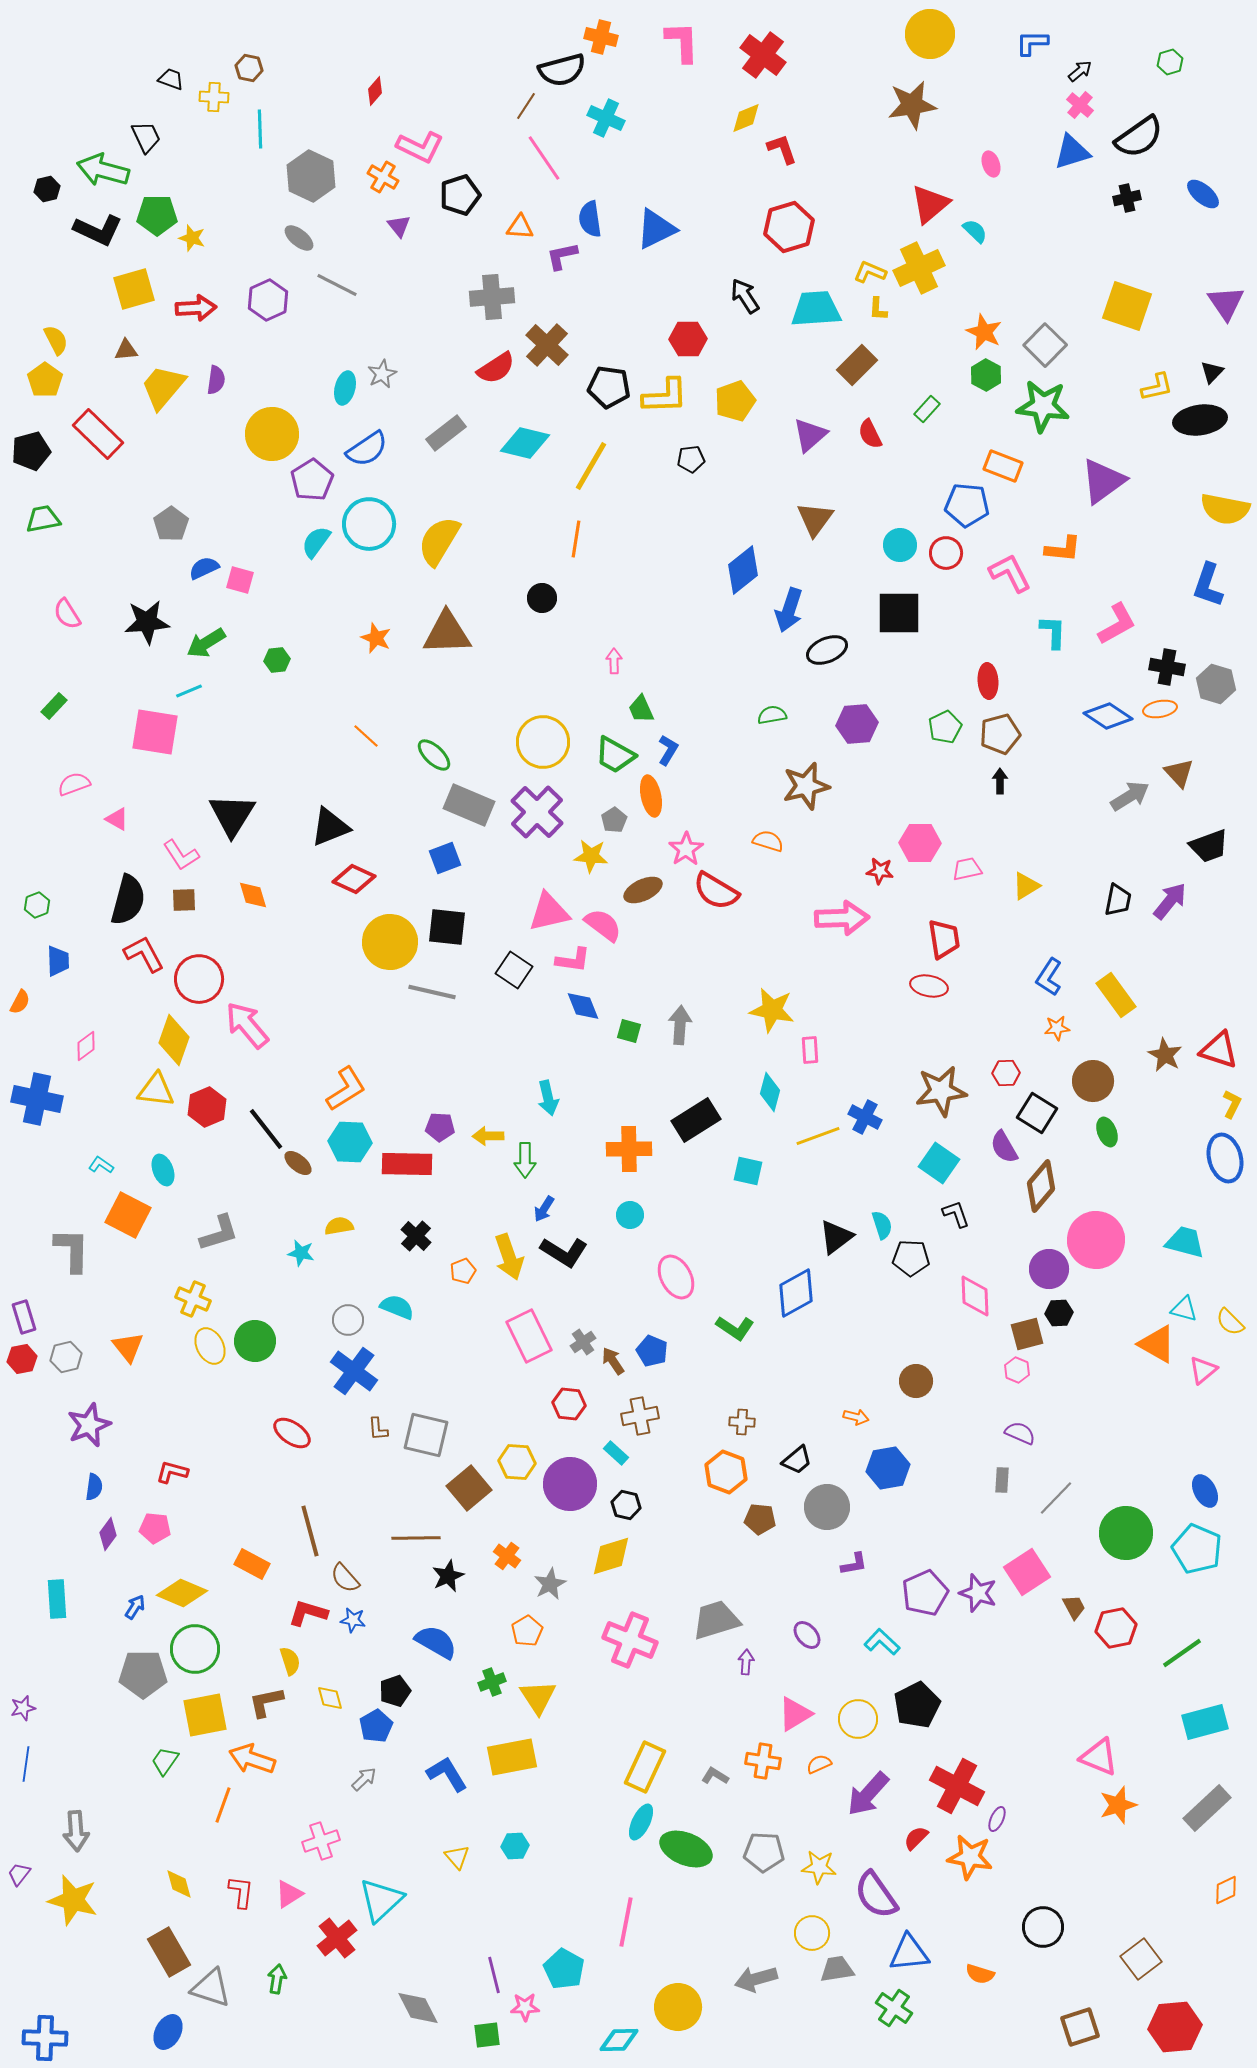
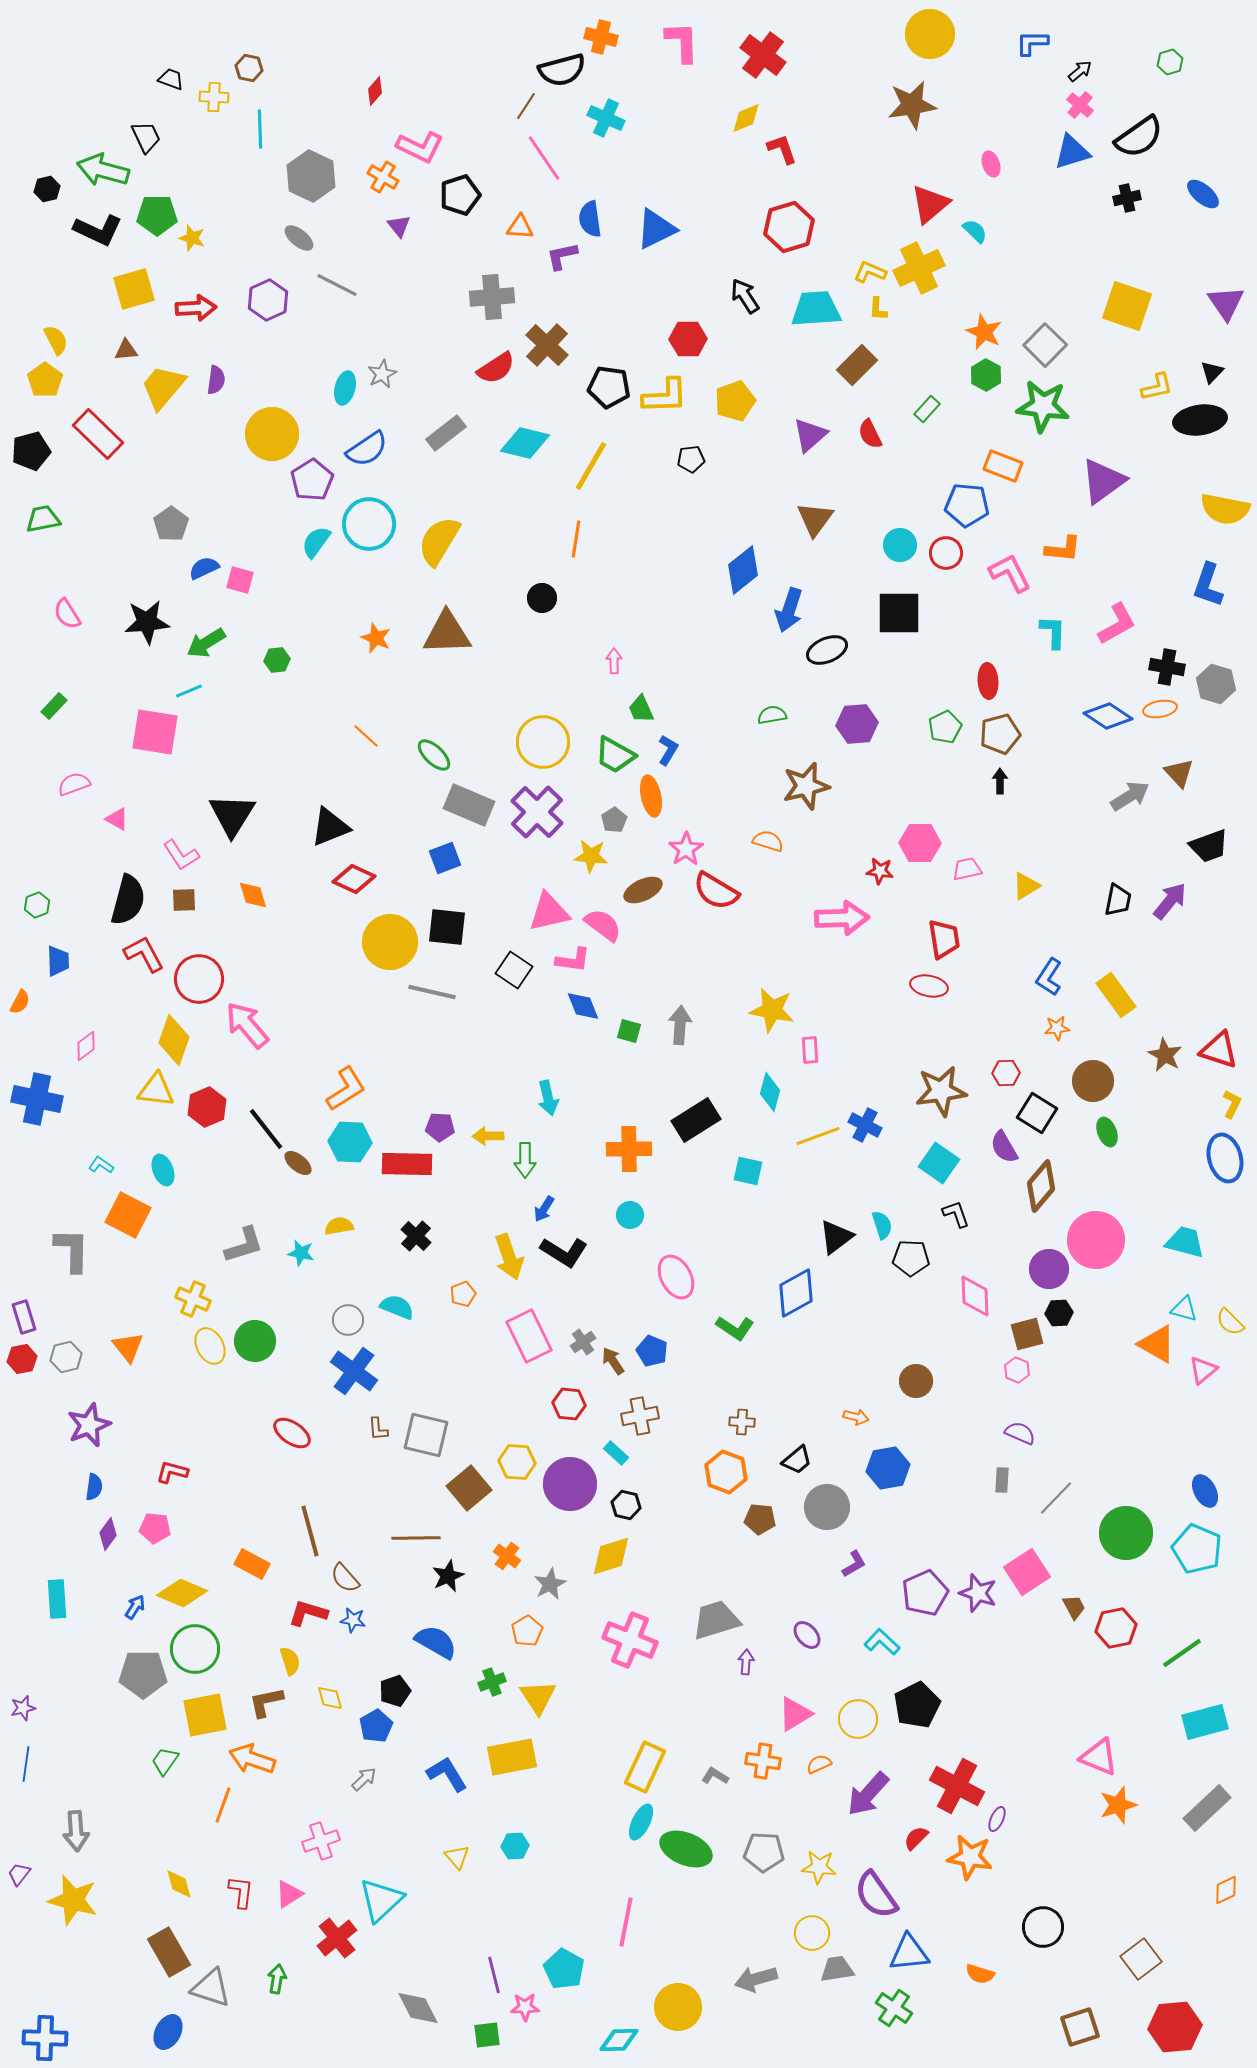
blue cross at (865, 1117): moved 8 px down
gray L-shape at (219, 1233): moved 25 px right, 12 px down
orange pentagon at (463, 1271): moved 23 px down
purple L-shape at (854, 1564): rotated 20 degrees counterclockwise
